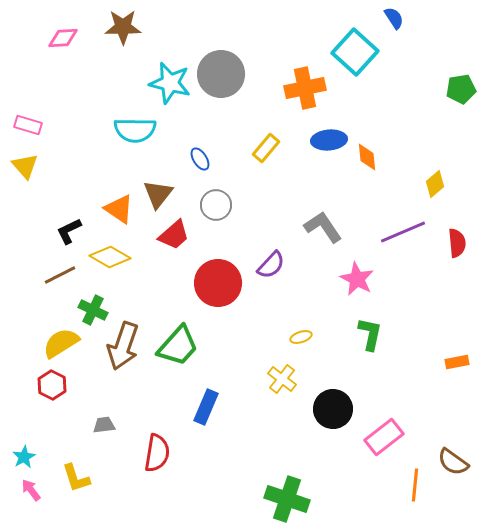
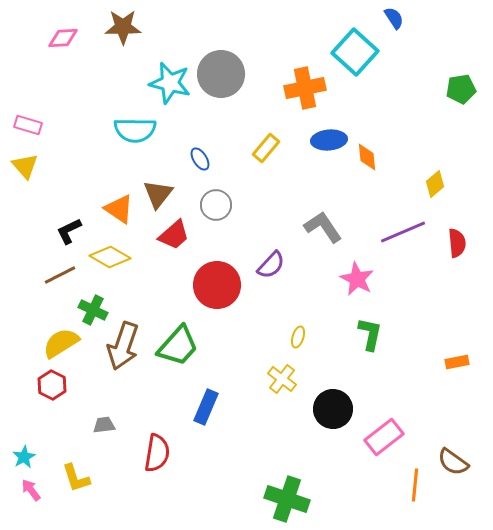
red circle at (218, 283): moved 1 px left, 2 px down
yellow ellipse at (301, 337): moved 3 px left; rotated 55 degrees counterclockwise
